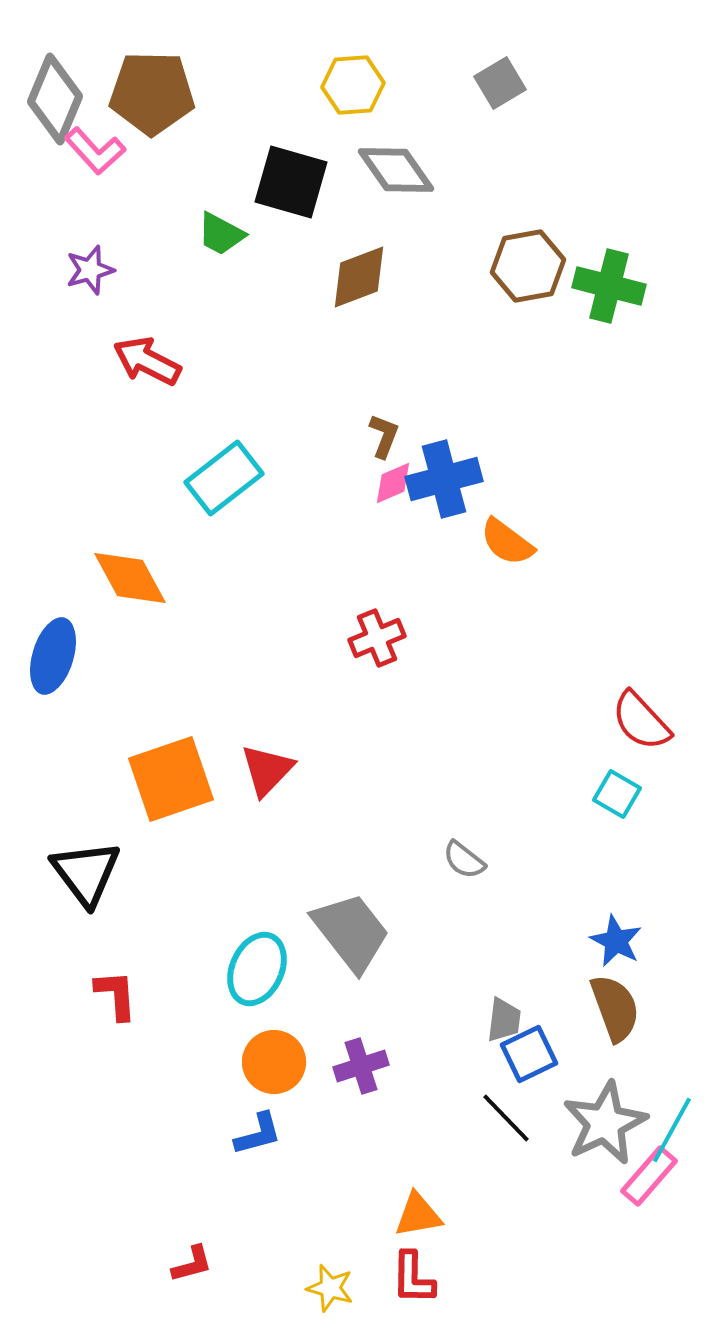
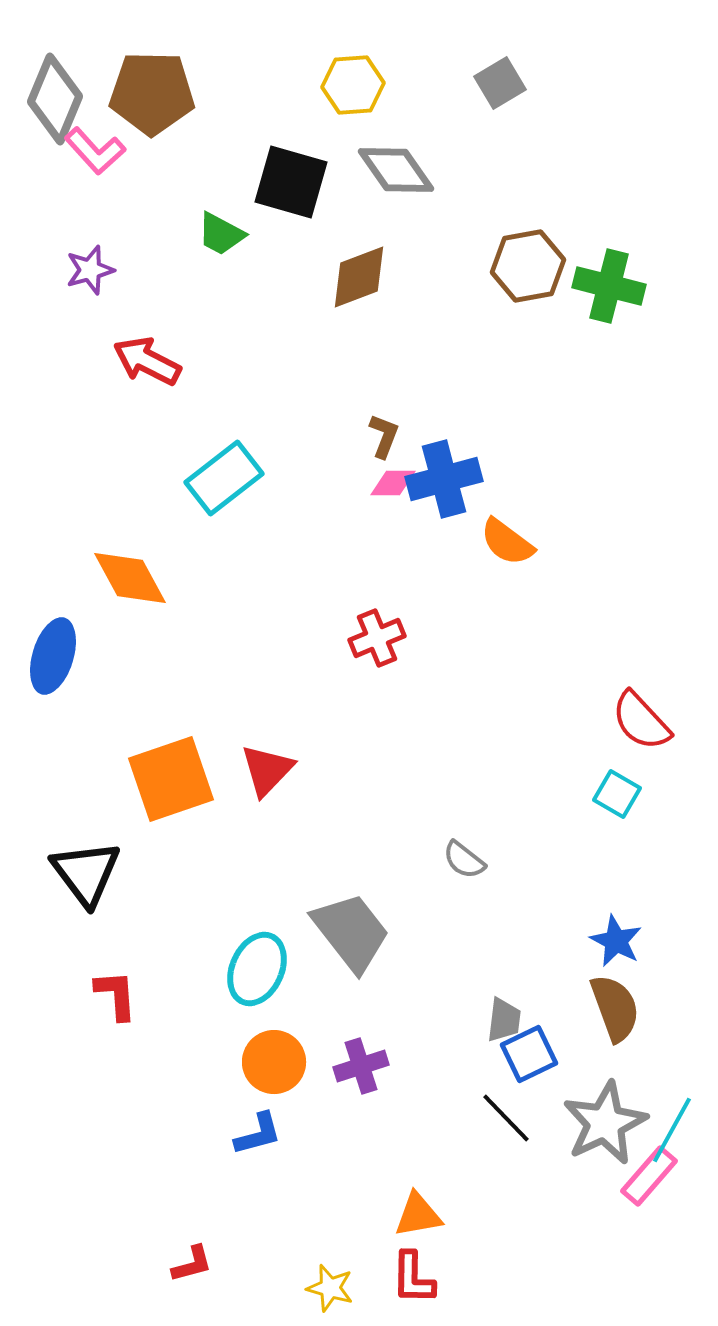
pink diamond at (393, 483): rotated 24 degrees clockwise
